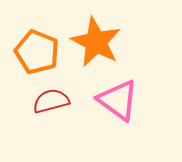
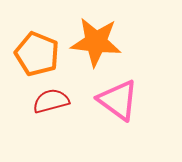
orange star: rotated 21 degrees counterclockwise
orange pentagon: moved 2 px down
